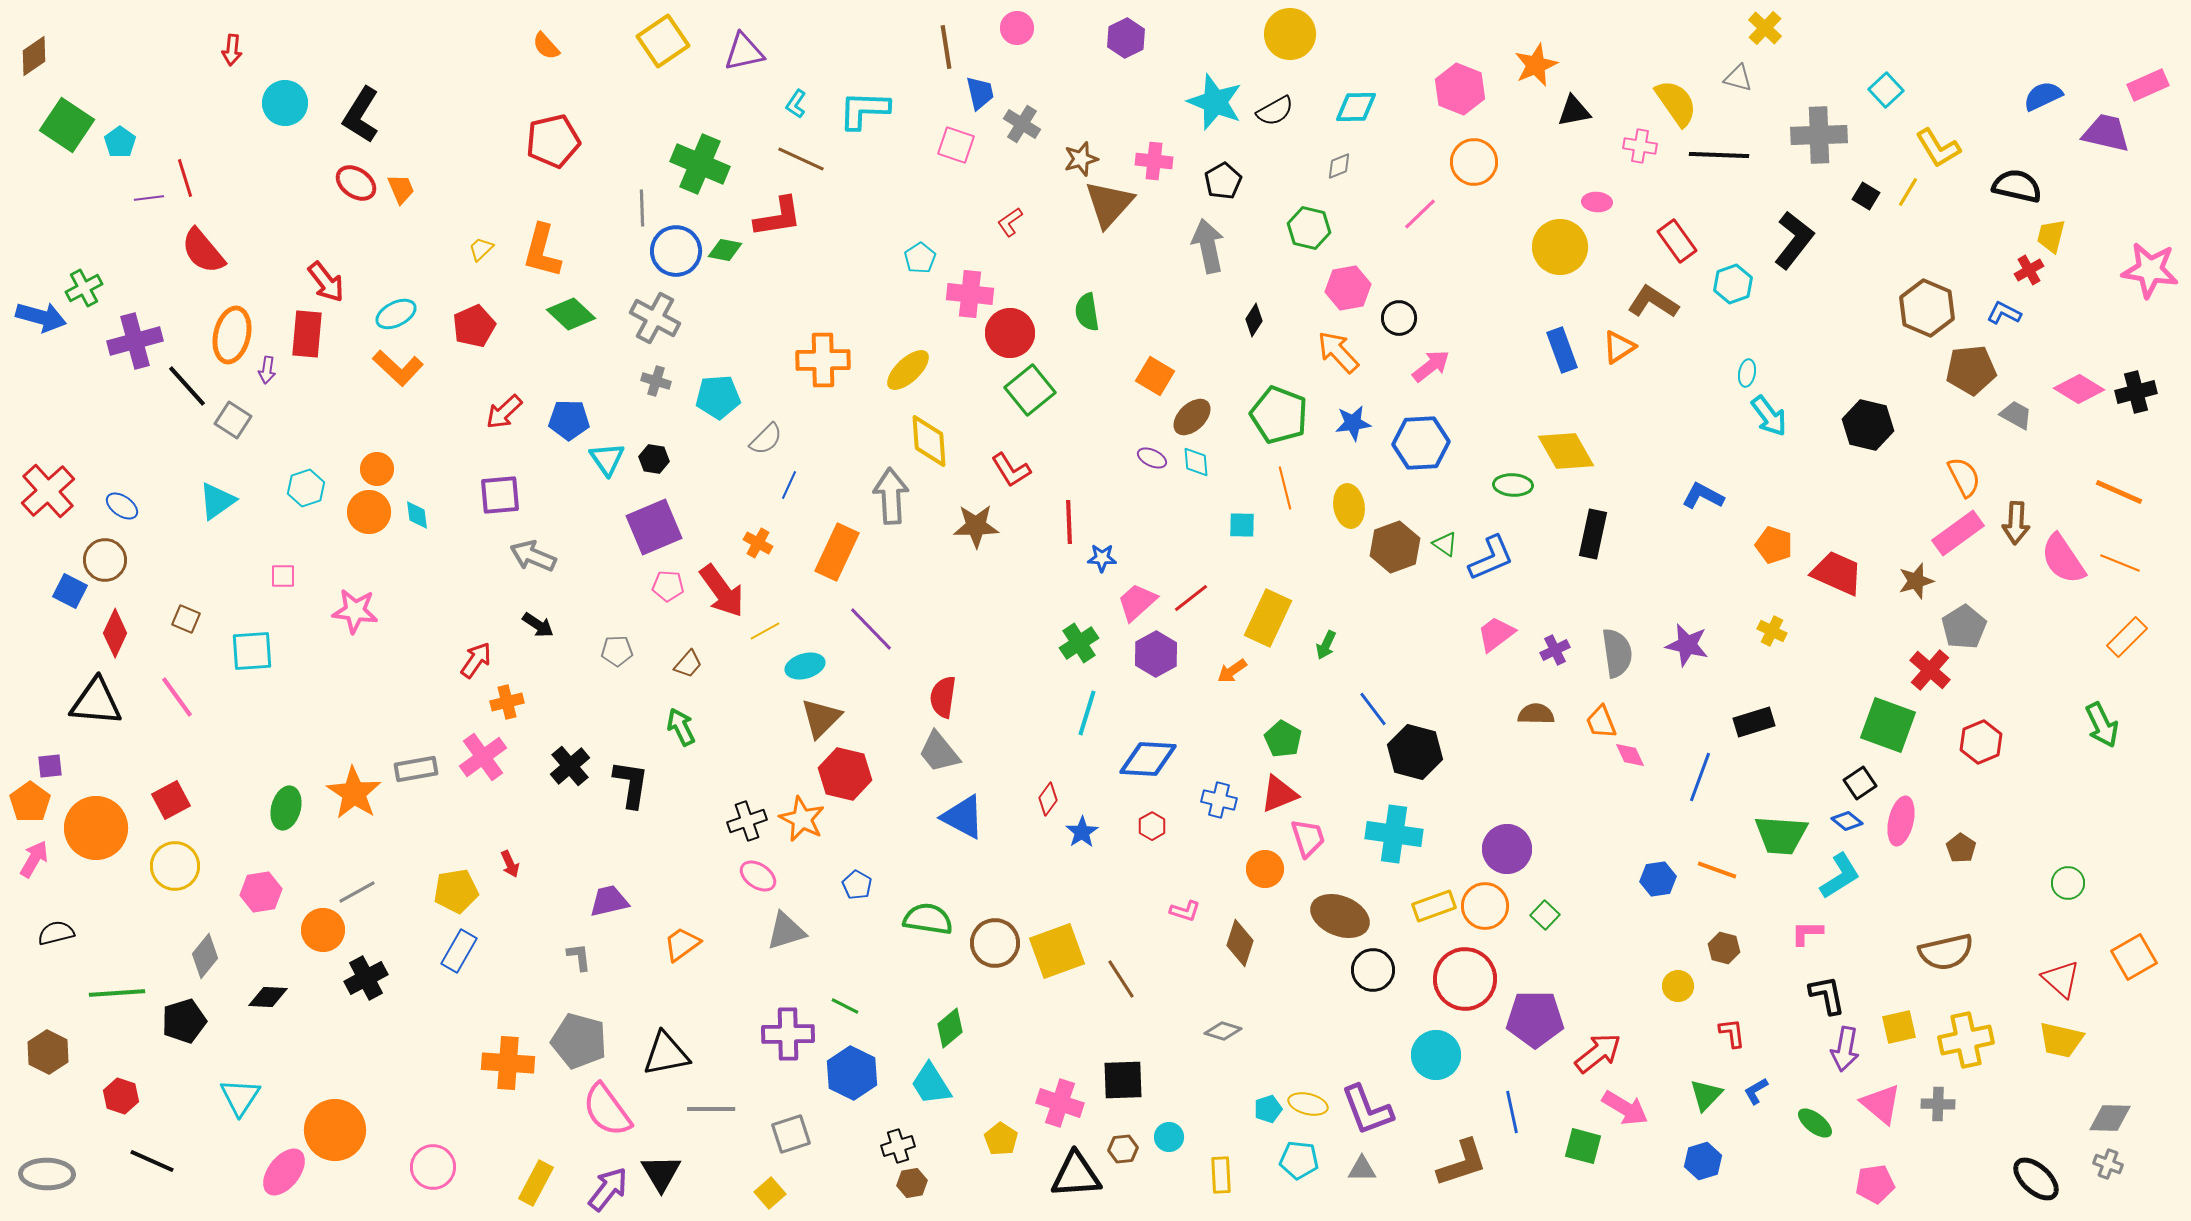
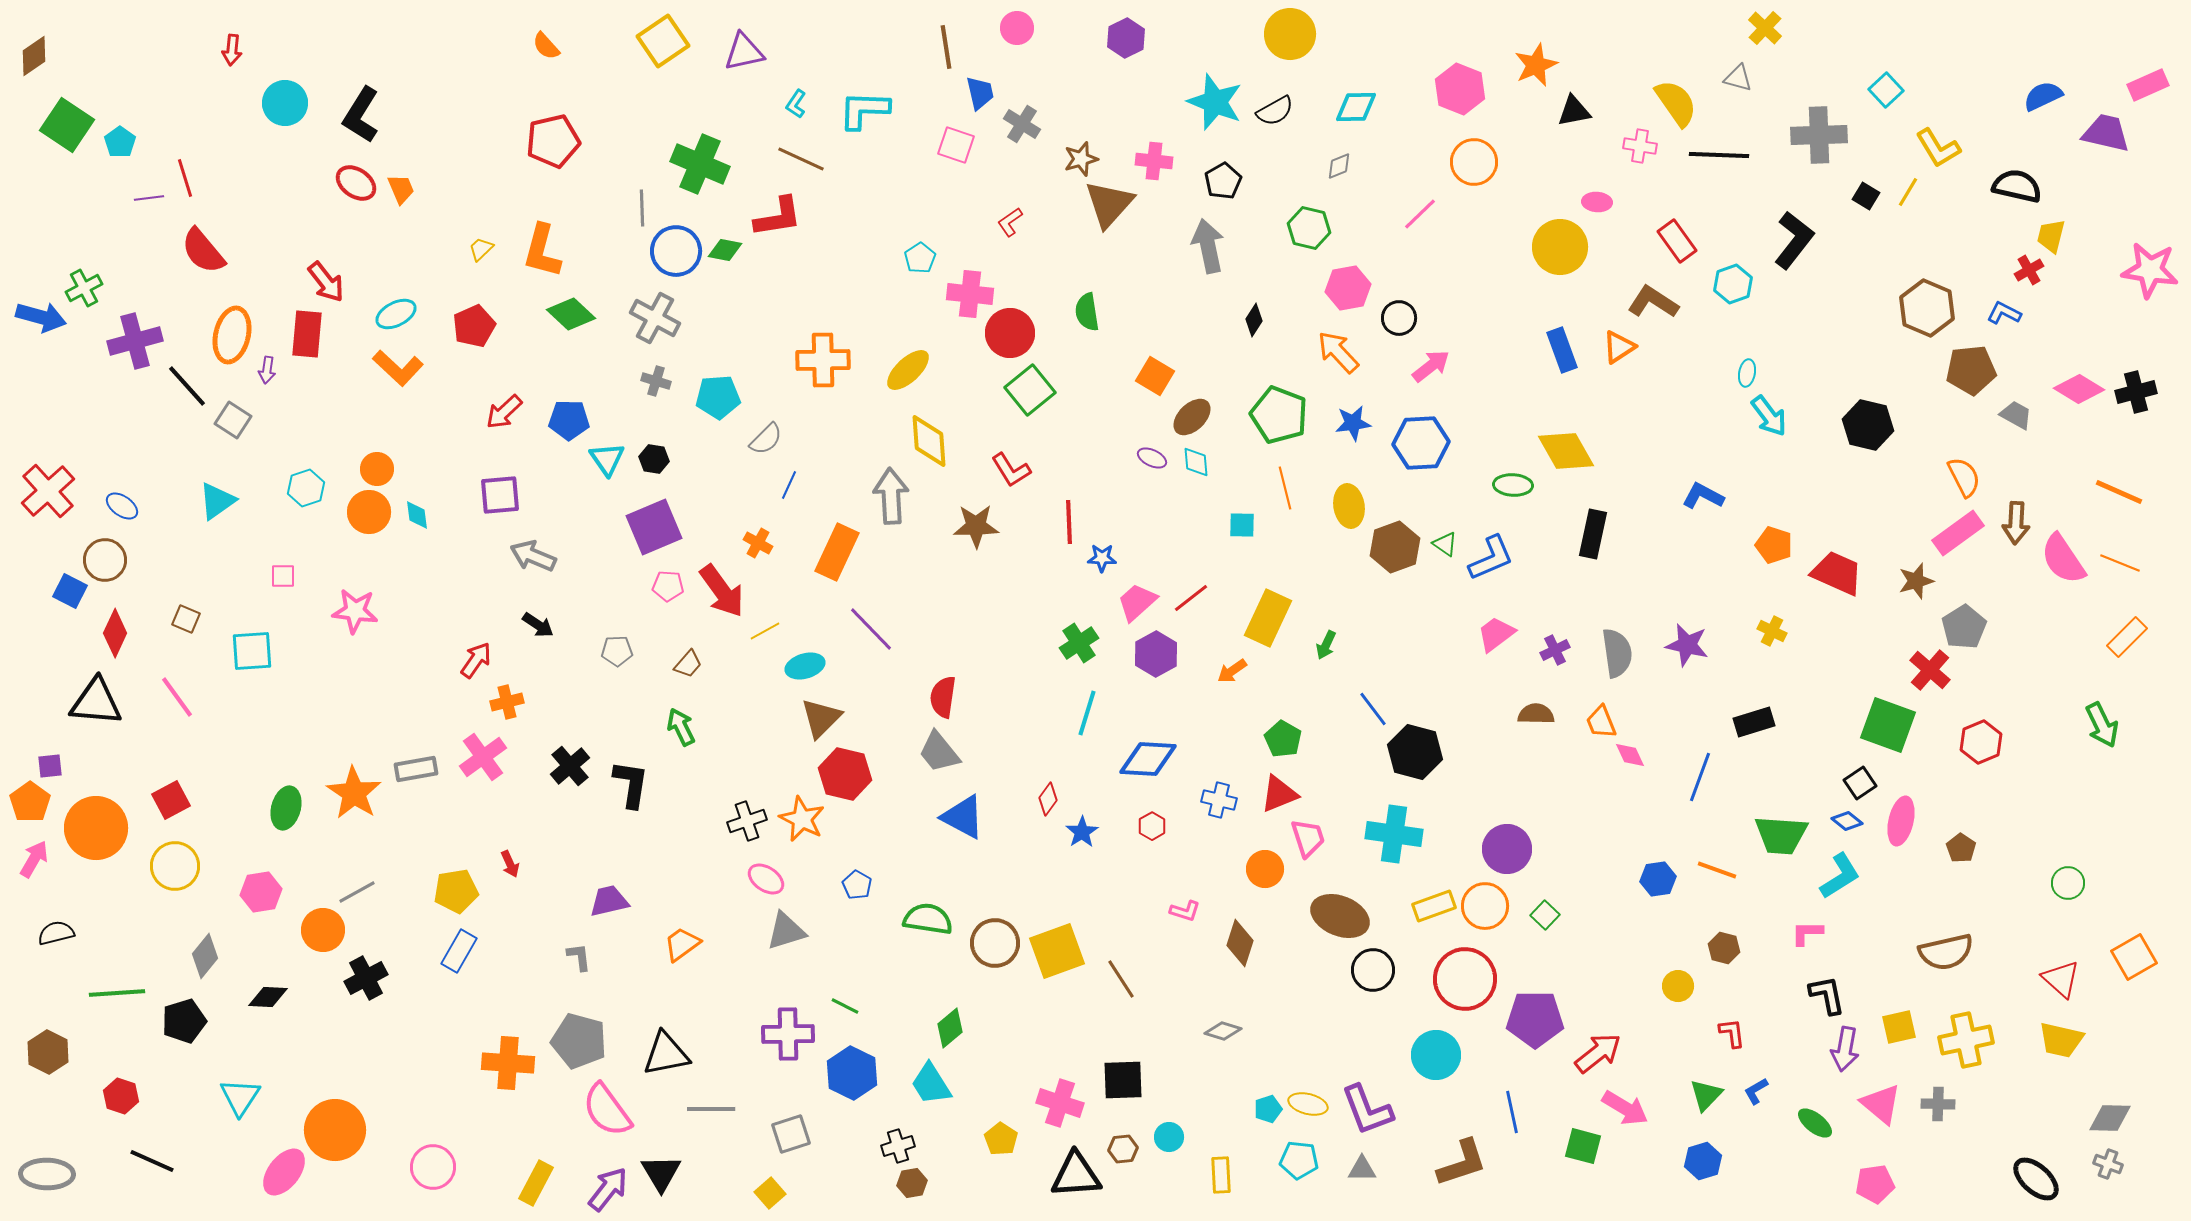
pink ellipse at (758, 876): moved 8 px right, 3 px down
